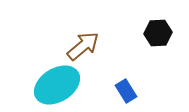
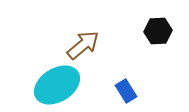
black hexagon: moved 2 px up
brown arrow: moved 1 px up
